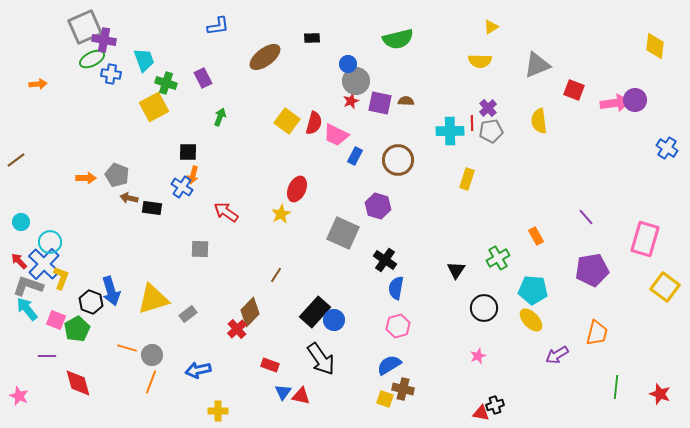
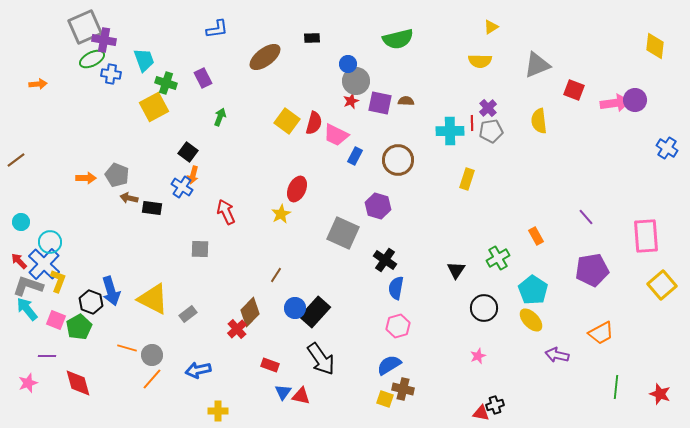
blue L-shape at (218, 26): moved 1 px left, 3 px down
black square at (188, 152): rotated 36 degrees clockwise
red arrow at (226, 212): rotated 30 degrees clockwise
pink rectangle at (645, 239): moved 1 px right, 3 px up; rotated 20 degrees counterclockwise
yellow L-shape at (61, 278): moved 3 px left, 3 px down
yellow square at (665, 287): moved 3 px left, 2 px up; rotated 12 degrees clockwise
cyan pentagon at (533, 290): rotated 28 degrees clockwise
yellow triangle at (153, 299): rotated 44 degrees clockwise
blue circle at (334, 320): moved 39 px left, 12 px up
green pentagon at (77, 329): moved 2 px right, 2 px up
orange trapezoid at (597, 333): moved 4 px right; rotated 48 degrees clockwise
purple arrow at (557, 355): rotated 45 degrees clockwise
orange line at (151, 382): moved 1 px right, 3 px up; rotated 20 degrees clockwise
pink star at (19, 396): moved 9 px right, 13 px up; rotated 30 degrees clockwise
